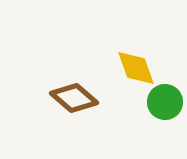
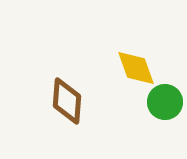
brown diamond: moved 7 px left, 3 px down; rotated 54 degrees clockwise
